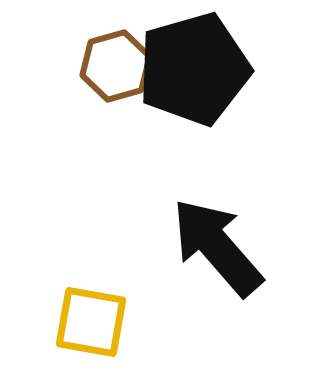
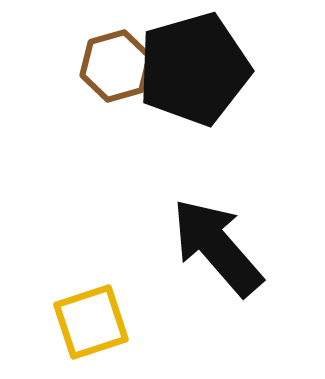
yellow square: rotated 28 degrees counterclockwise
